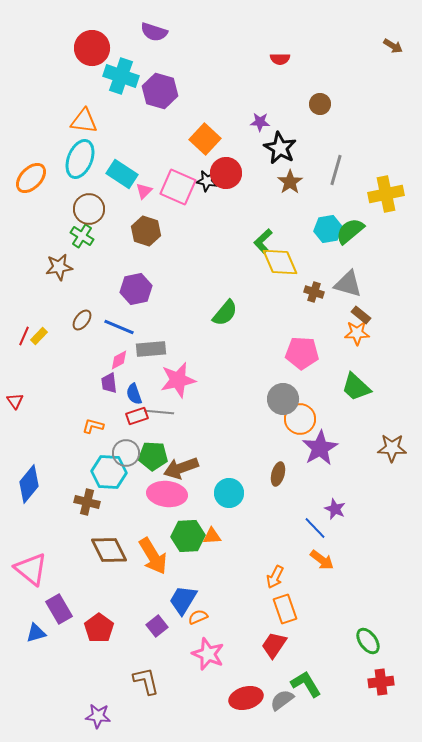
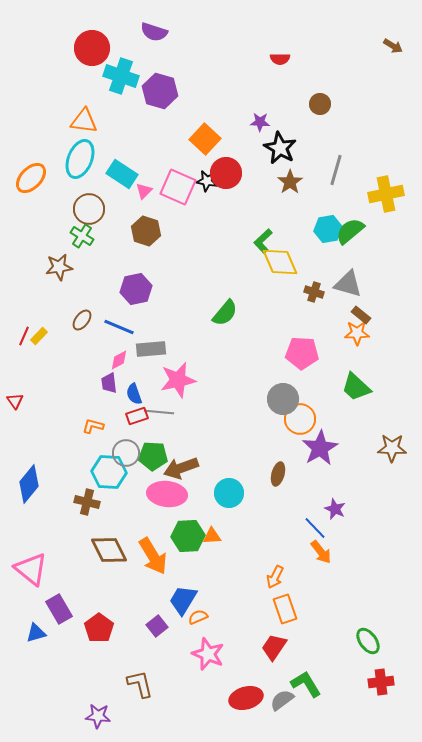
orange arrow at (322, 560): moved 1 px left, 8 px up; rotated 15 degrees clockwise
red trapezoid at (274, 645): moved 2 px down
brown L-shape at (146, 681): moved 6 px left, 3 px down
